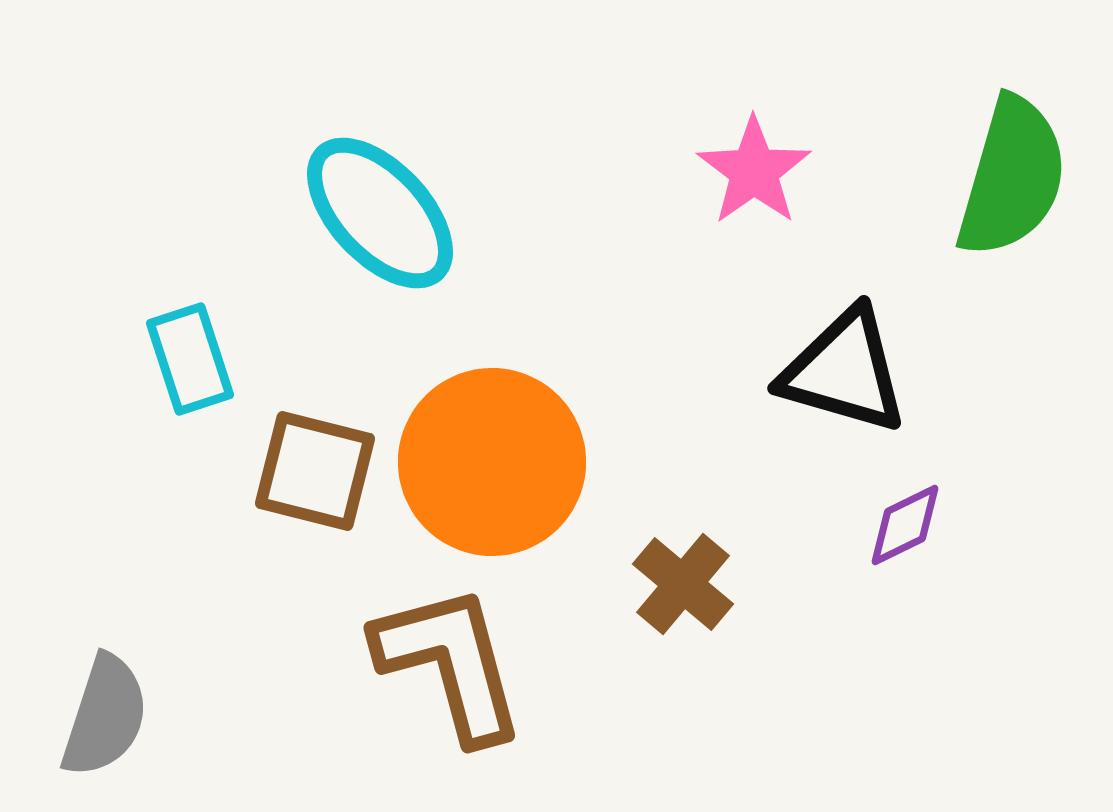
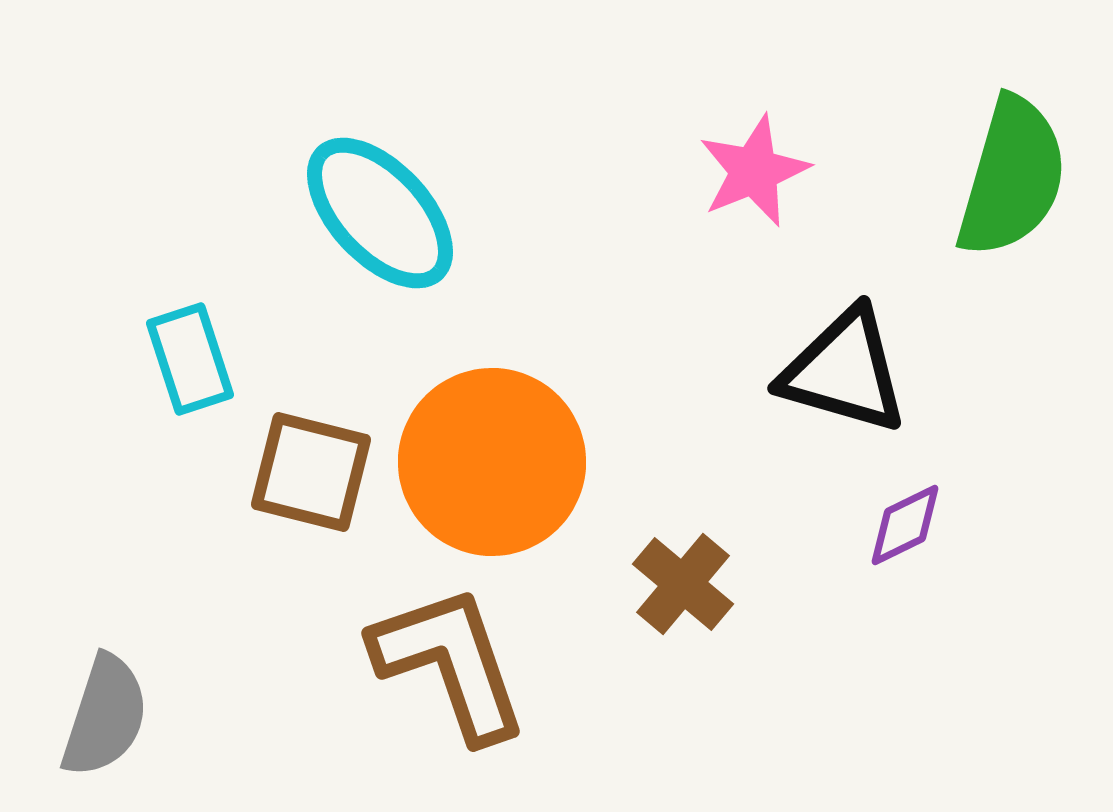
pink star: rotated 13 degrees clockwise
brown square: moved 4 px left, 1 px down
brown L-shape: rotated 4 degrees counterclockwise
